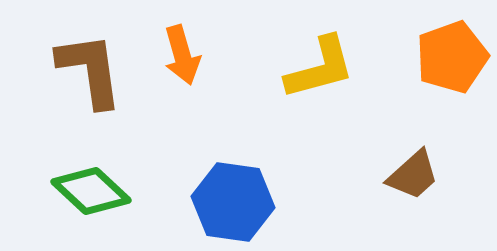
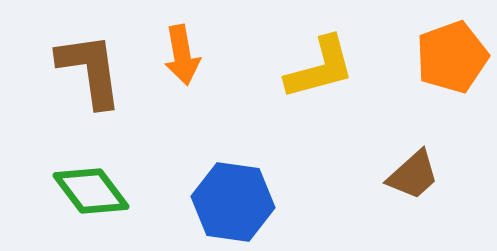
orange arrow: rotated 6 degrees clockwise
green diamond: rotated 10 degrees clockwise
